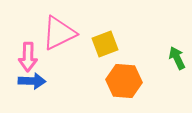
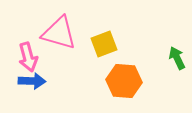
pink triangle: rotated 42 degrees clockwise
yellow square: moved 1 px left
pink arrow: rotated 16 degrees counterclockwise
